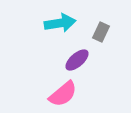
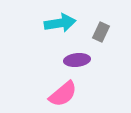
purple ellipse: rotated 35 degrees clockwise
